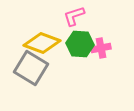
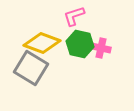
green hexagon: rotated 8 degrees clockwise
pink cross: rotated 24 degrees clockwise
